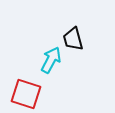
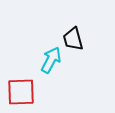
red square: moved 5 px left, 2 px up; rotated 20 degrees counterclockwise
